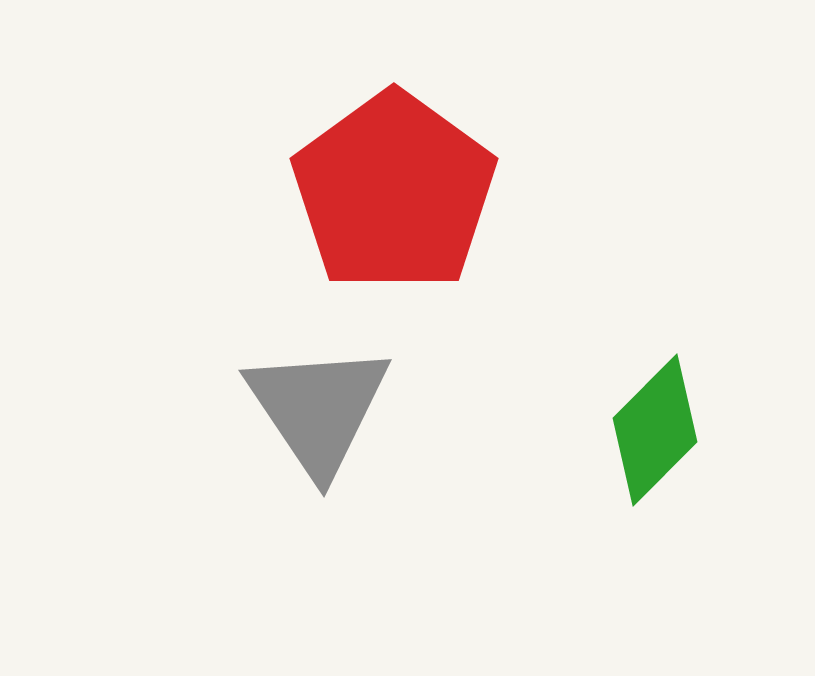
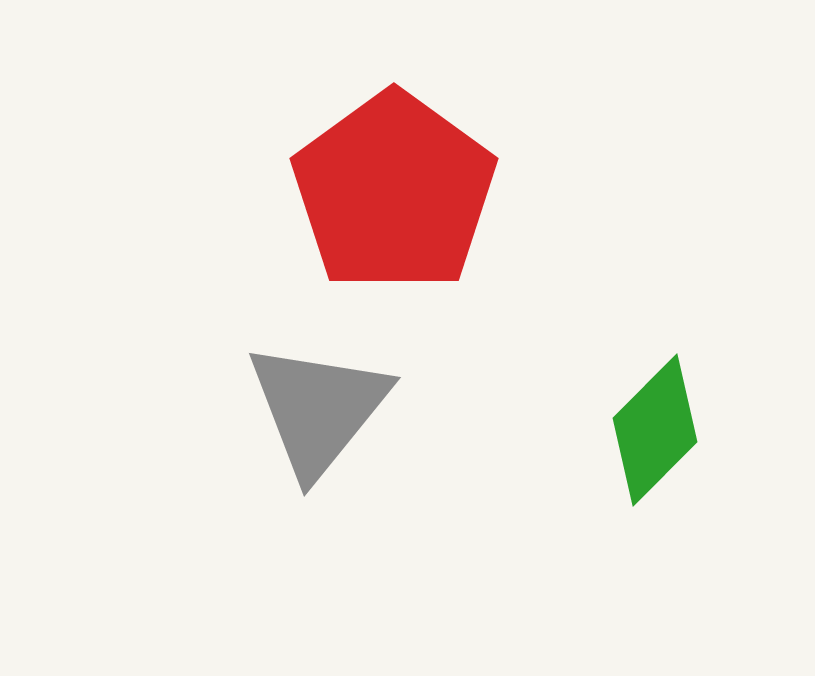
gray triangle: rotated 13 degrees clockwise
